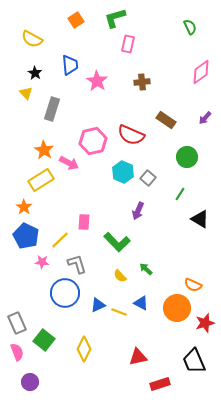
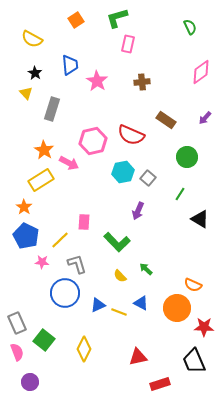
green L-shape at (115, 18): moved 2 px right
cyan hexagon at (123, 172): rotated 25 degrees clockwise
red star at (205, 323): moved 1 px left, 4 px down; rotated 18 degrees clockwise
